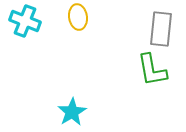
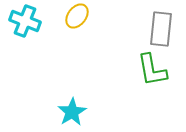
yellow ellipse: moved 1 px left, 1 px up; rotated 45 degrees clockwise
